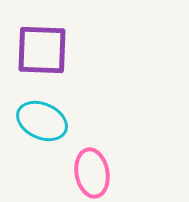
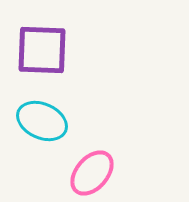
pink ellipse: rotated 51 degrees clockwise
